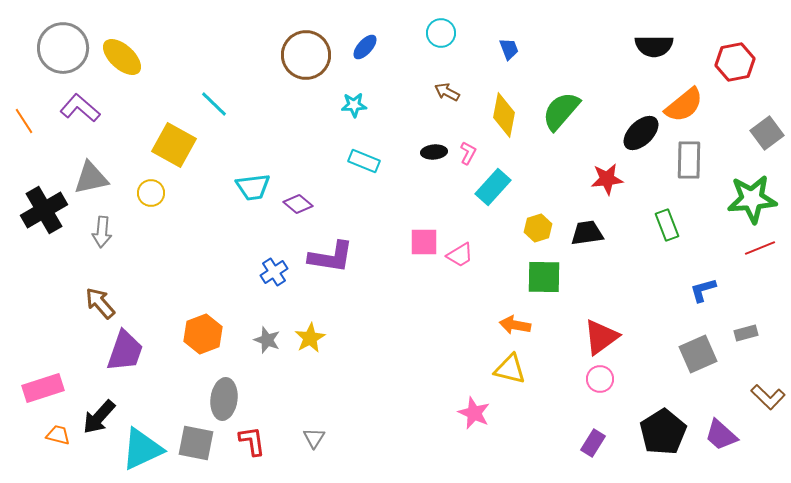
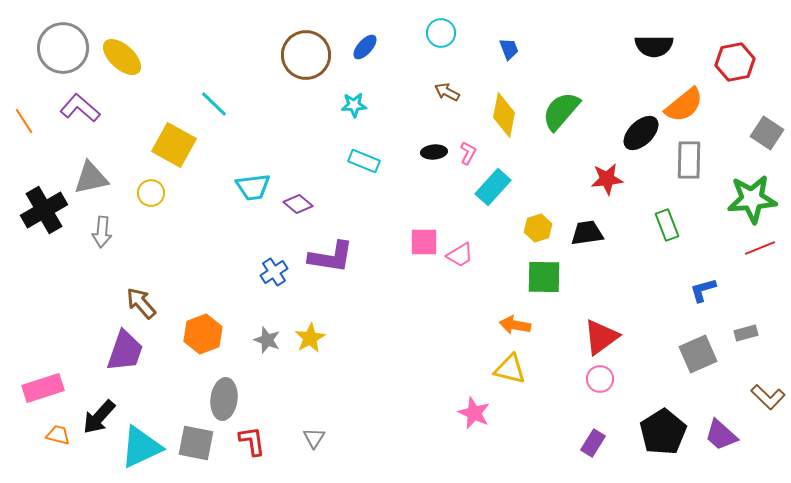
gray square at (767, 133): rotated 20 degrees counterclockwise
brown arrow at (100, 303): moved 41 px right
cyan triangle at (142, 449): moved 1 px left, 2 px up
